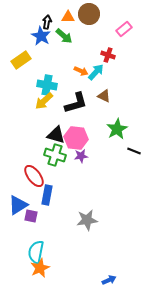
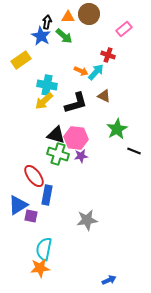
green cross: moved 3 px right, 1 px up
cyan semicircle: moved 8 px right, 3 px up
orange star: rotated 18 degrees clockwise
